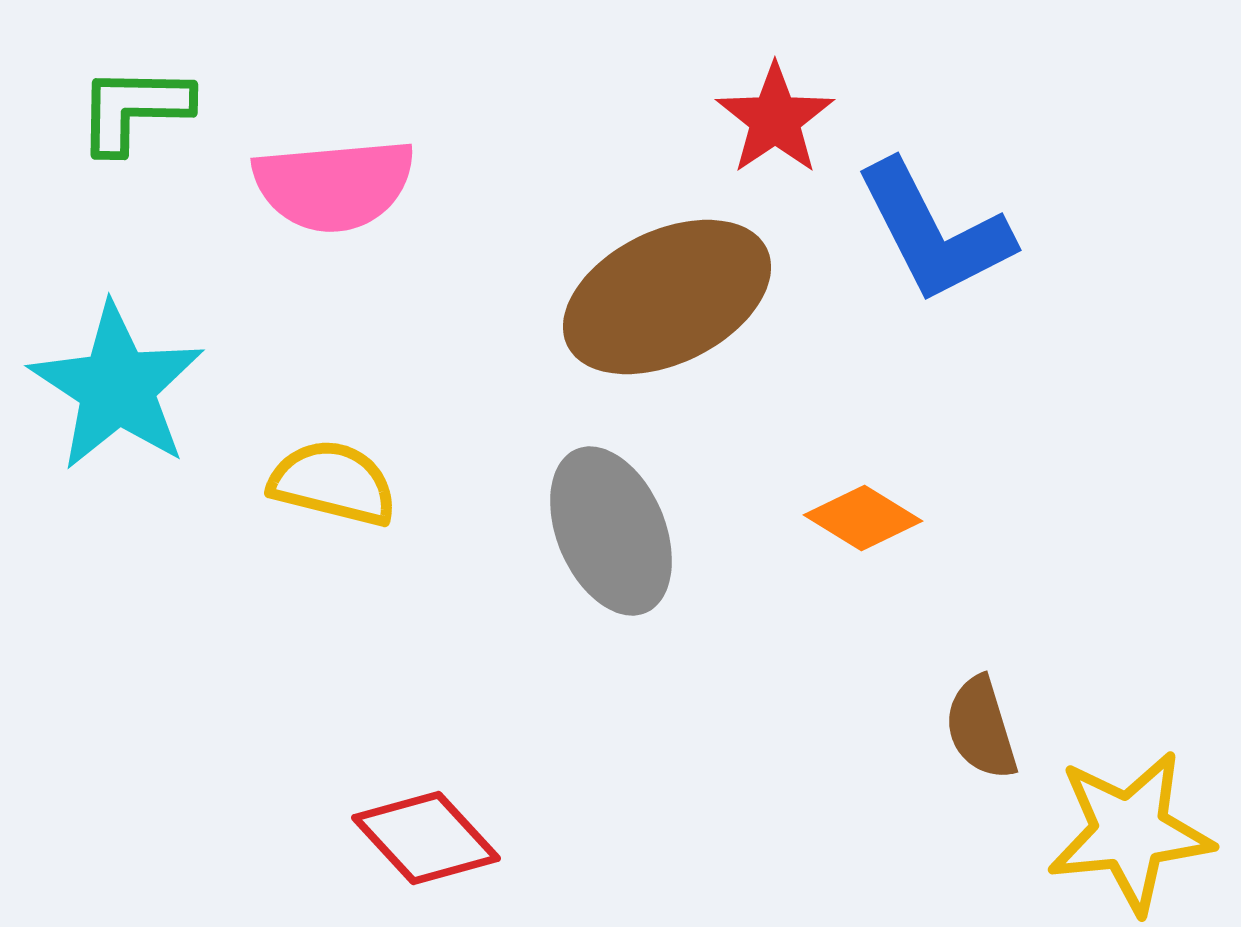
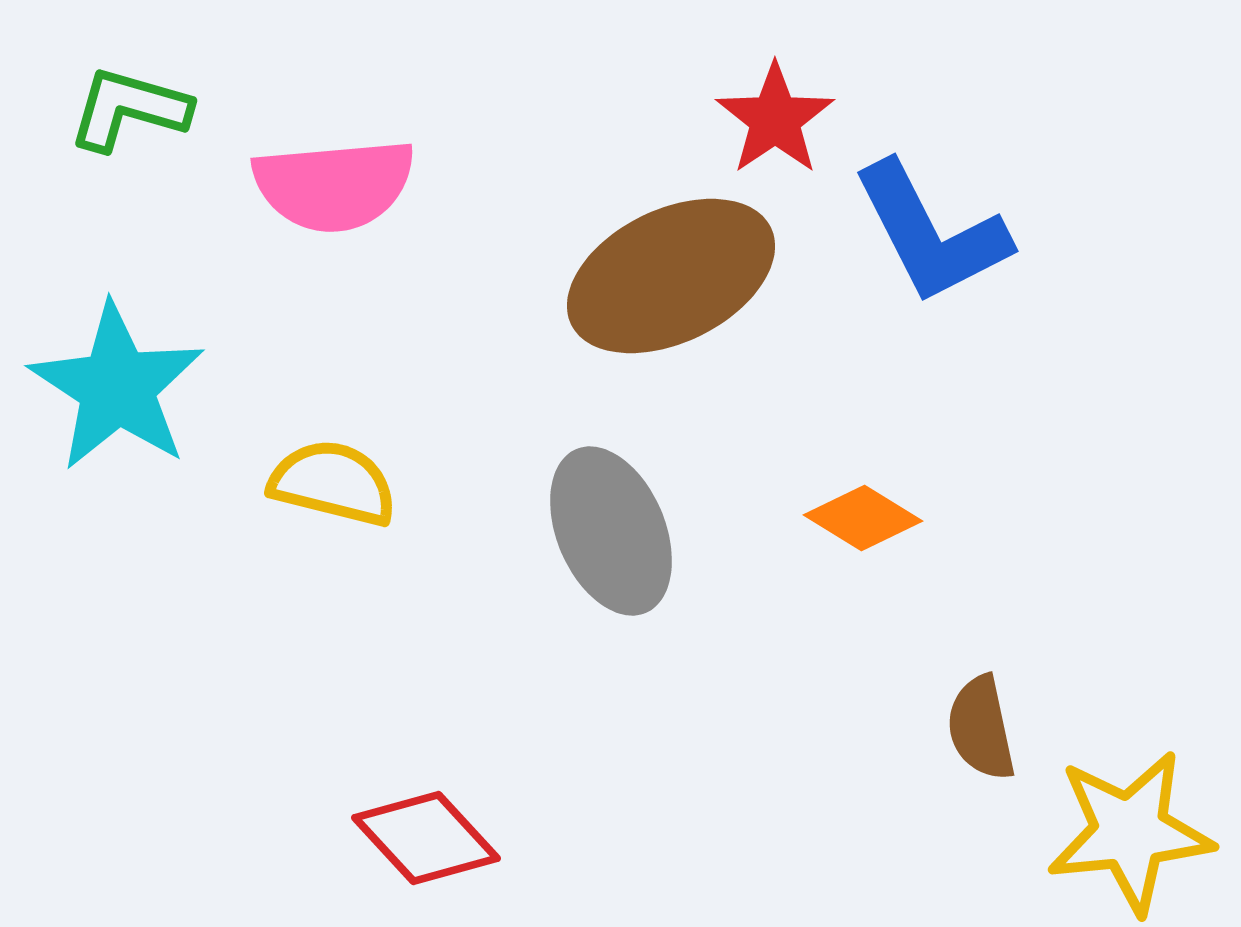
green L-shape: moved 5 px left; rotated 15 degrees clockwise
blue L-shape: moved 3 px left, 1 px down
brown ellipse: moved 4 px right, 21 px up
brown semicircle: rotated 5 degrees clockwise
